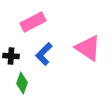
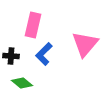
pink rectangle: moved 3 px down; rotated 50 degrees counterclockwise
pink triangle: moved 3 px left, 4 px up; rotated 36 degrees clockwise
green diamond: rotated 70 degrees counterclockwise
